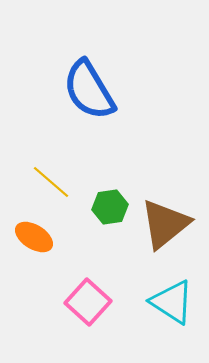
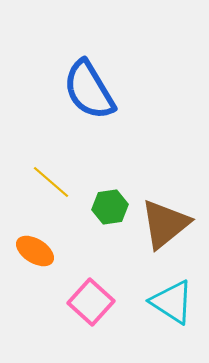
orange ellipse: moved 1 px right, 14 px down
pink square: moved 3 px right
